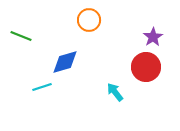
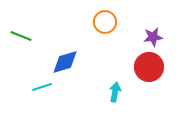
orange circle: moved 16 px right, 2 px down
purple star: rotated 24 degrees clockwise
red circle: moved 3 px right
cyan arrow: rotated 48 degrees clockwise
